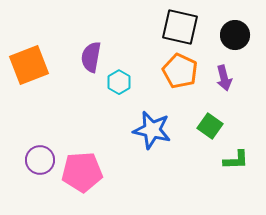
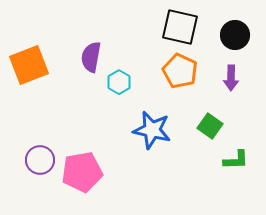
purple arrow: moved 7 px right; rotated 15 degrees clockwise
pink pentagon: rotated 6 degrees counterclockwise
